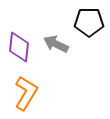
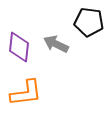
black pentagon: rotated 8 degrees clockwise
orange L-shape: rotated 52 degrees clockwise
